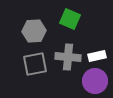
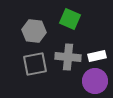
gray hexagon: rotated 10 degrees clockwise
